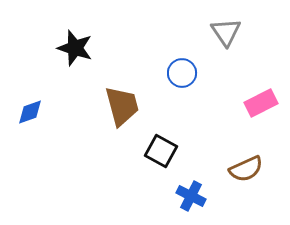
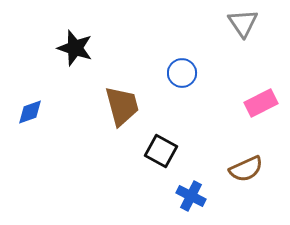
gray triangle: moved 17 px right, 9 px up
